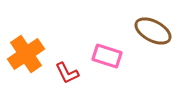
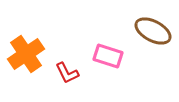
pink rectangle: moved 1 px right
